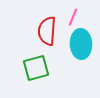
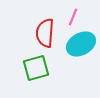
red semicircle: moved 2 px left, 2 px down
cyan ellipse: rotated 64 degrees clockwise
